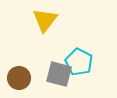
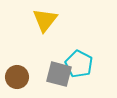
cyan pentagon: moved 2 px down
brown circle: moved 2 px left, 1 px up
